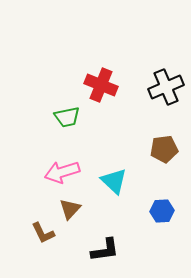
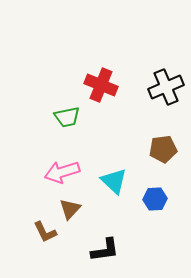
brown pentagon: moved 1 px left
blue hexagon: moved 7 px left, 12 px up
brown L-shape: moved 2 px right, 1 px up
